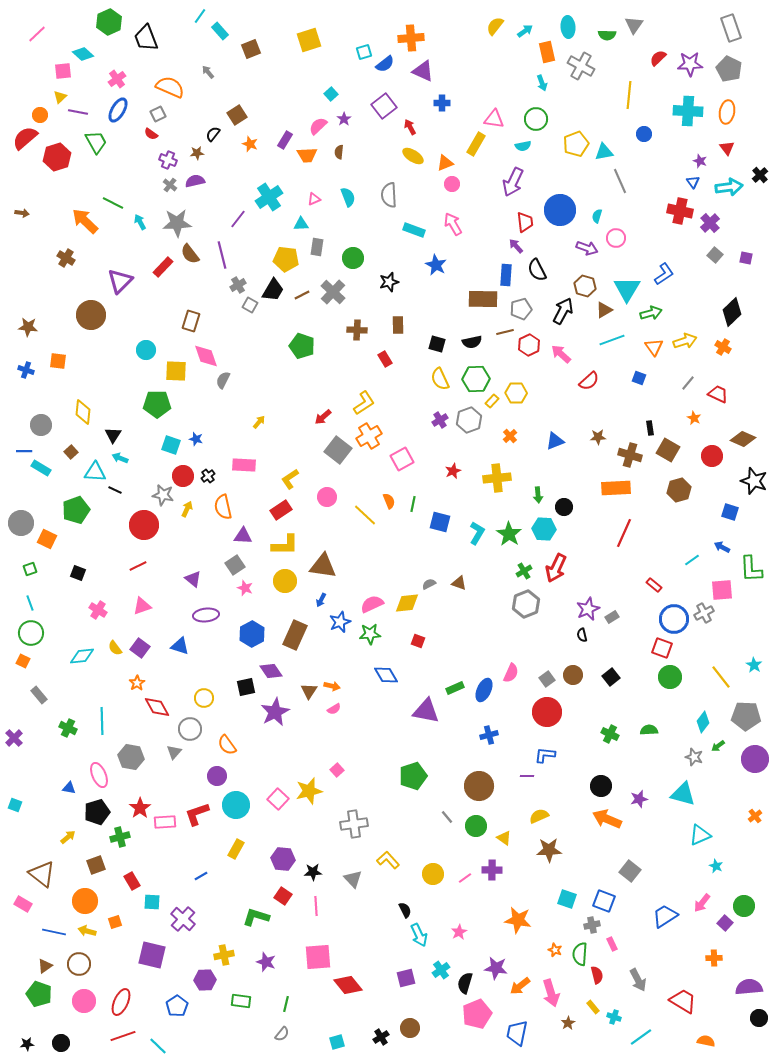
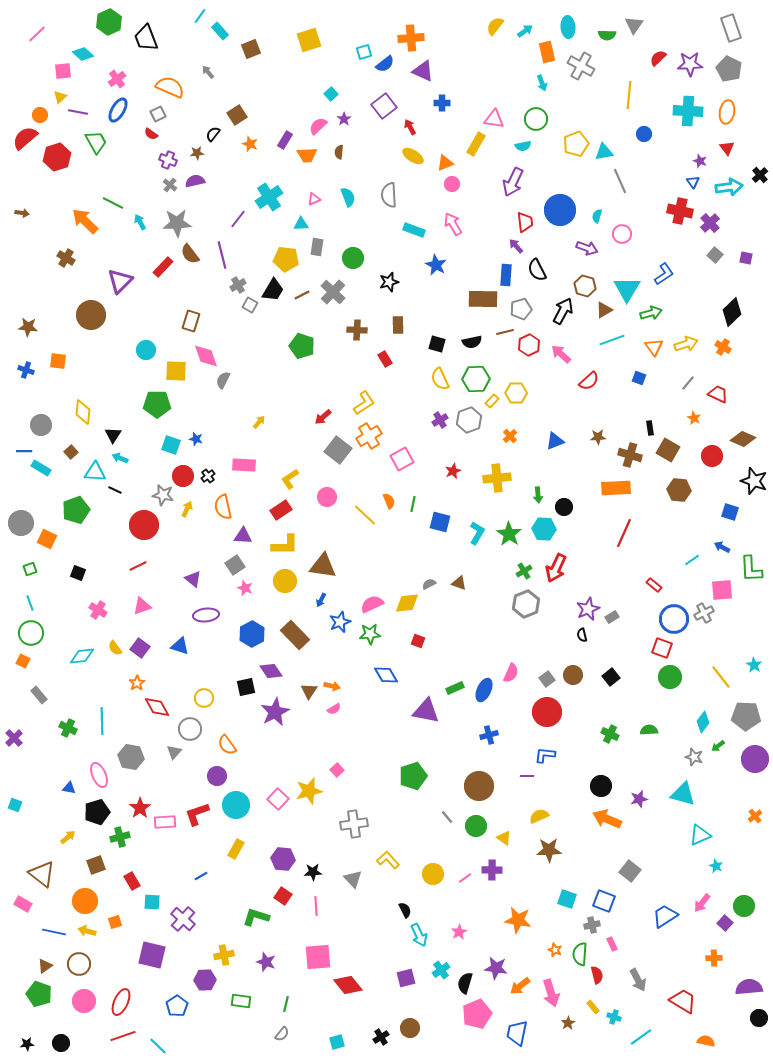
pink circle at (616, 238): moved 6 px right, 4 px up
yellow arrow at (685, 341): moved 1 px right, 3 px down
brown hexagon at (679, 490): rotated 20 degrees clockwise
brown rectangle at (295, 635): rotated 68 degrees counterclockwise
